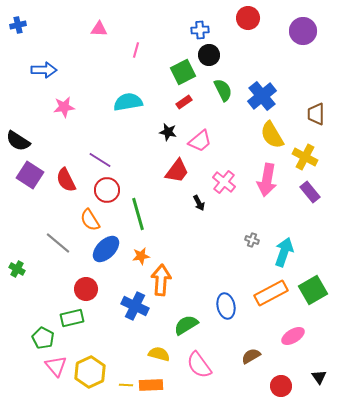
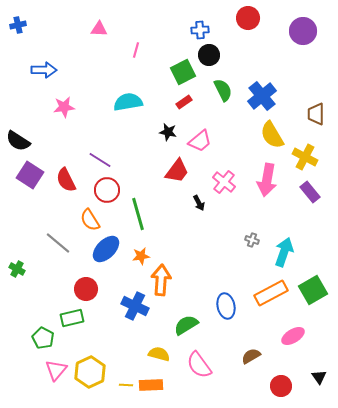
pink triangle at (56, 366): moved 4 px down; rotated 20 degrees clockwise
